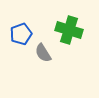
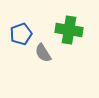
green cross: rotated 8 degrees counterclockwise
